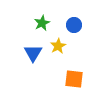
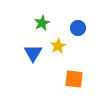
blue circle: moved 4 px right, 3 px down
